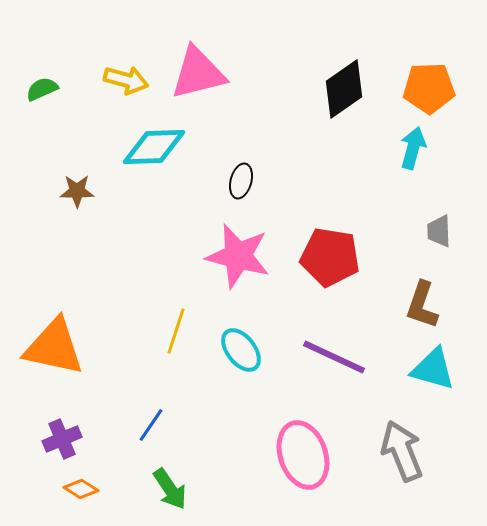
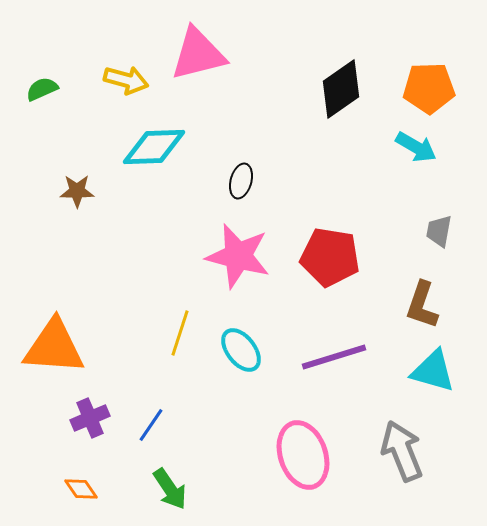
pink triangle: moved 19 px up
black diamond: moved 3 px left
cyan arrow: moved 3 px right, 1 px up; rotated 105 degrees clockwise
gray trapezoid: rotated 12 degrees clockwise
yellow line: moved 4 px right, 2 px down
orange triangle: rotated 8 degrees counterclockwise
purple line: rotated 42 degrees counterclockwise
cyan triangle: moved 2 px down
purple cross: moved 28 px right, 21 px up
orange diamond: rotated 24 degrees clockwise
